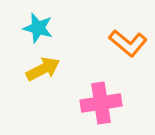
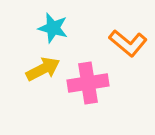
cyan star: moved 15 px right
pink cross: moved 13 px left, 20 px up
